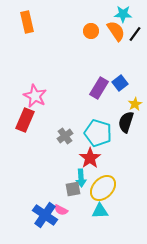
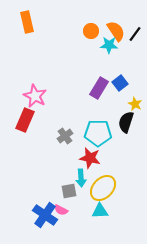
cyan star: moved 14 px left, 31 px down
yellow star: rotated 16 degrees counterclockwise
cyan pentagon: rotated 16 degrees counterclockwise
red star: rotated 25 degrees counterclockwise
gray square: moved 4 px left, 2 px down
